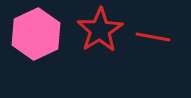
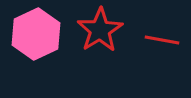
red line: moved 9 px right, 3 px down
